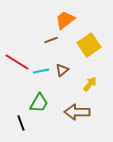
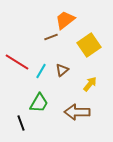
brown line: moved 3 px up
cyan line: rotated 49 degrees counterclockwise
